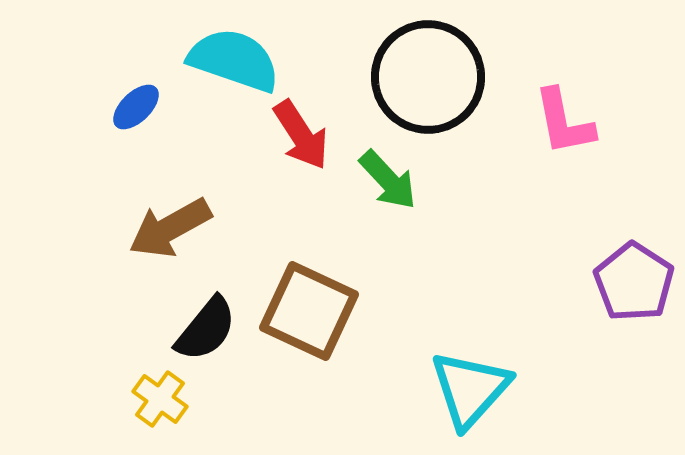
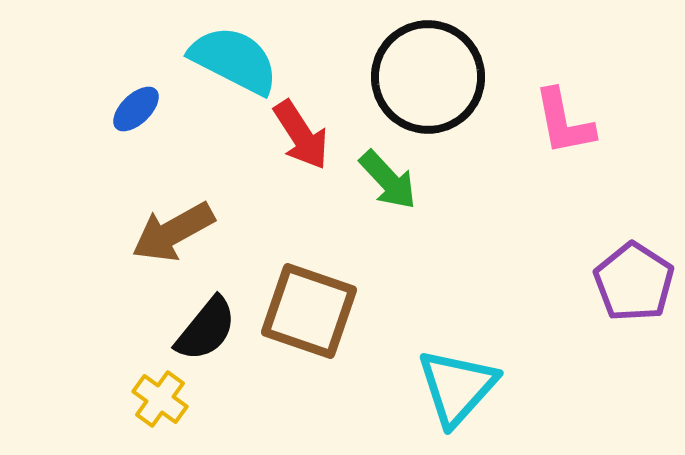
cyan semicircle: rotated 8 degrees clockwise
blue ellipse: moved 2 px down
brown arrow: moved 3 px right, 4 px down
brown square: rotated 6 degrees counterclockwise
cyan triangle: moved 13 px left, 2 px up
